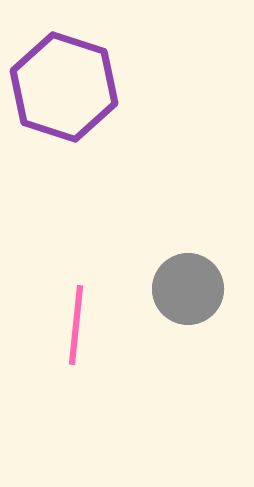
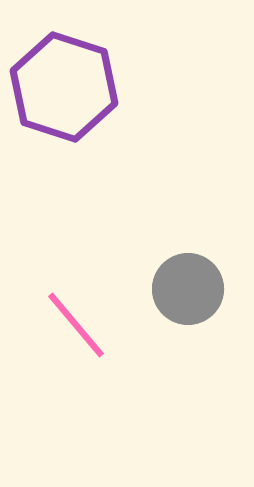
pink line: rotated 46 degrees counterclockwise
